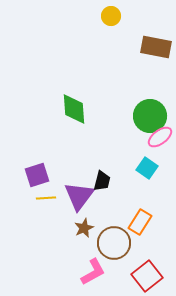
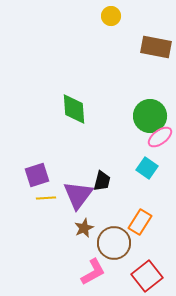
purple triangle: moved 1 px left, 1 px up
